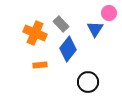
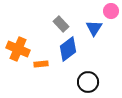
pink circle: moved 2 px right, 2 px up
blue triangle: moved 1 px left, 1 px up
orange cross: moved 17 px left, 16 px down
blue diamond: rotated 15 degrees clockwise
orange rectangle: moved 1 px right, 1 px up
